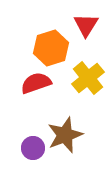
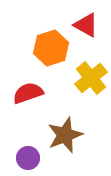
red triangle: rotated 32 degrees counterclockwise
yellow cross: moved 3 px right
red semicircle: moved 8 px left, 10 px down
purple circle: moved 5 px left, 10 px down
